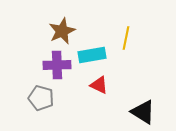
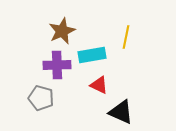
yellow line: moved 1 px up
black triangle: moved 22 px left; rotated 8 degrees counterclockwise
